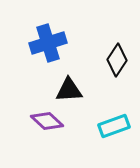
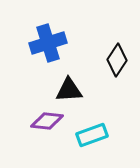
purple diamond: rotated 36 degrees counterclockwise
cyan rectangle: moved 22 px left, 9 px down
